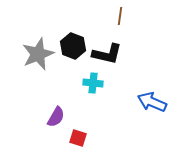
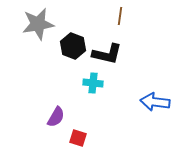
gray star: moved 30 px up; rotated 12 degrees clockwise
blue arrow: moved 3 px right; rotated 16 degrees counterclockwise
